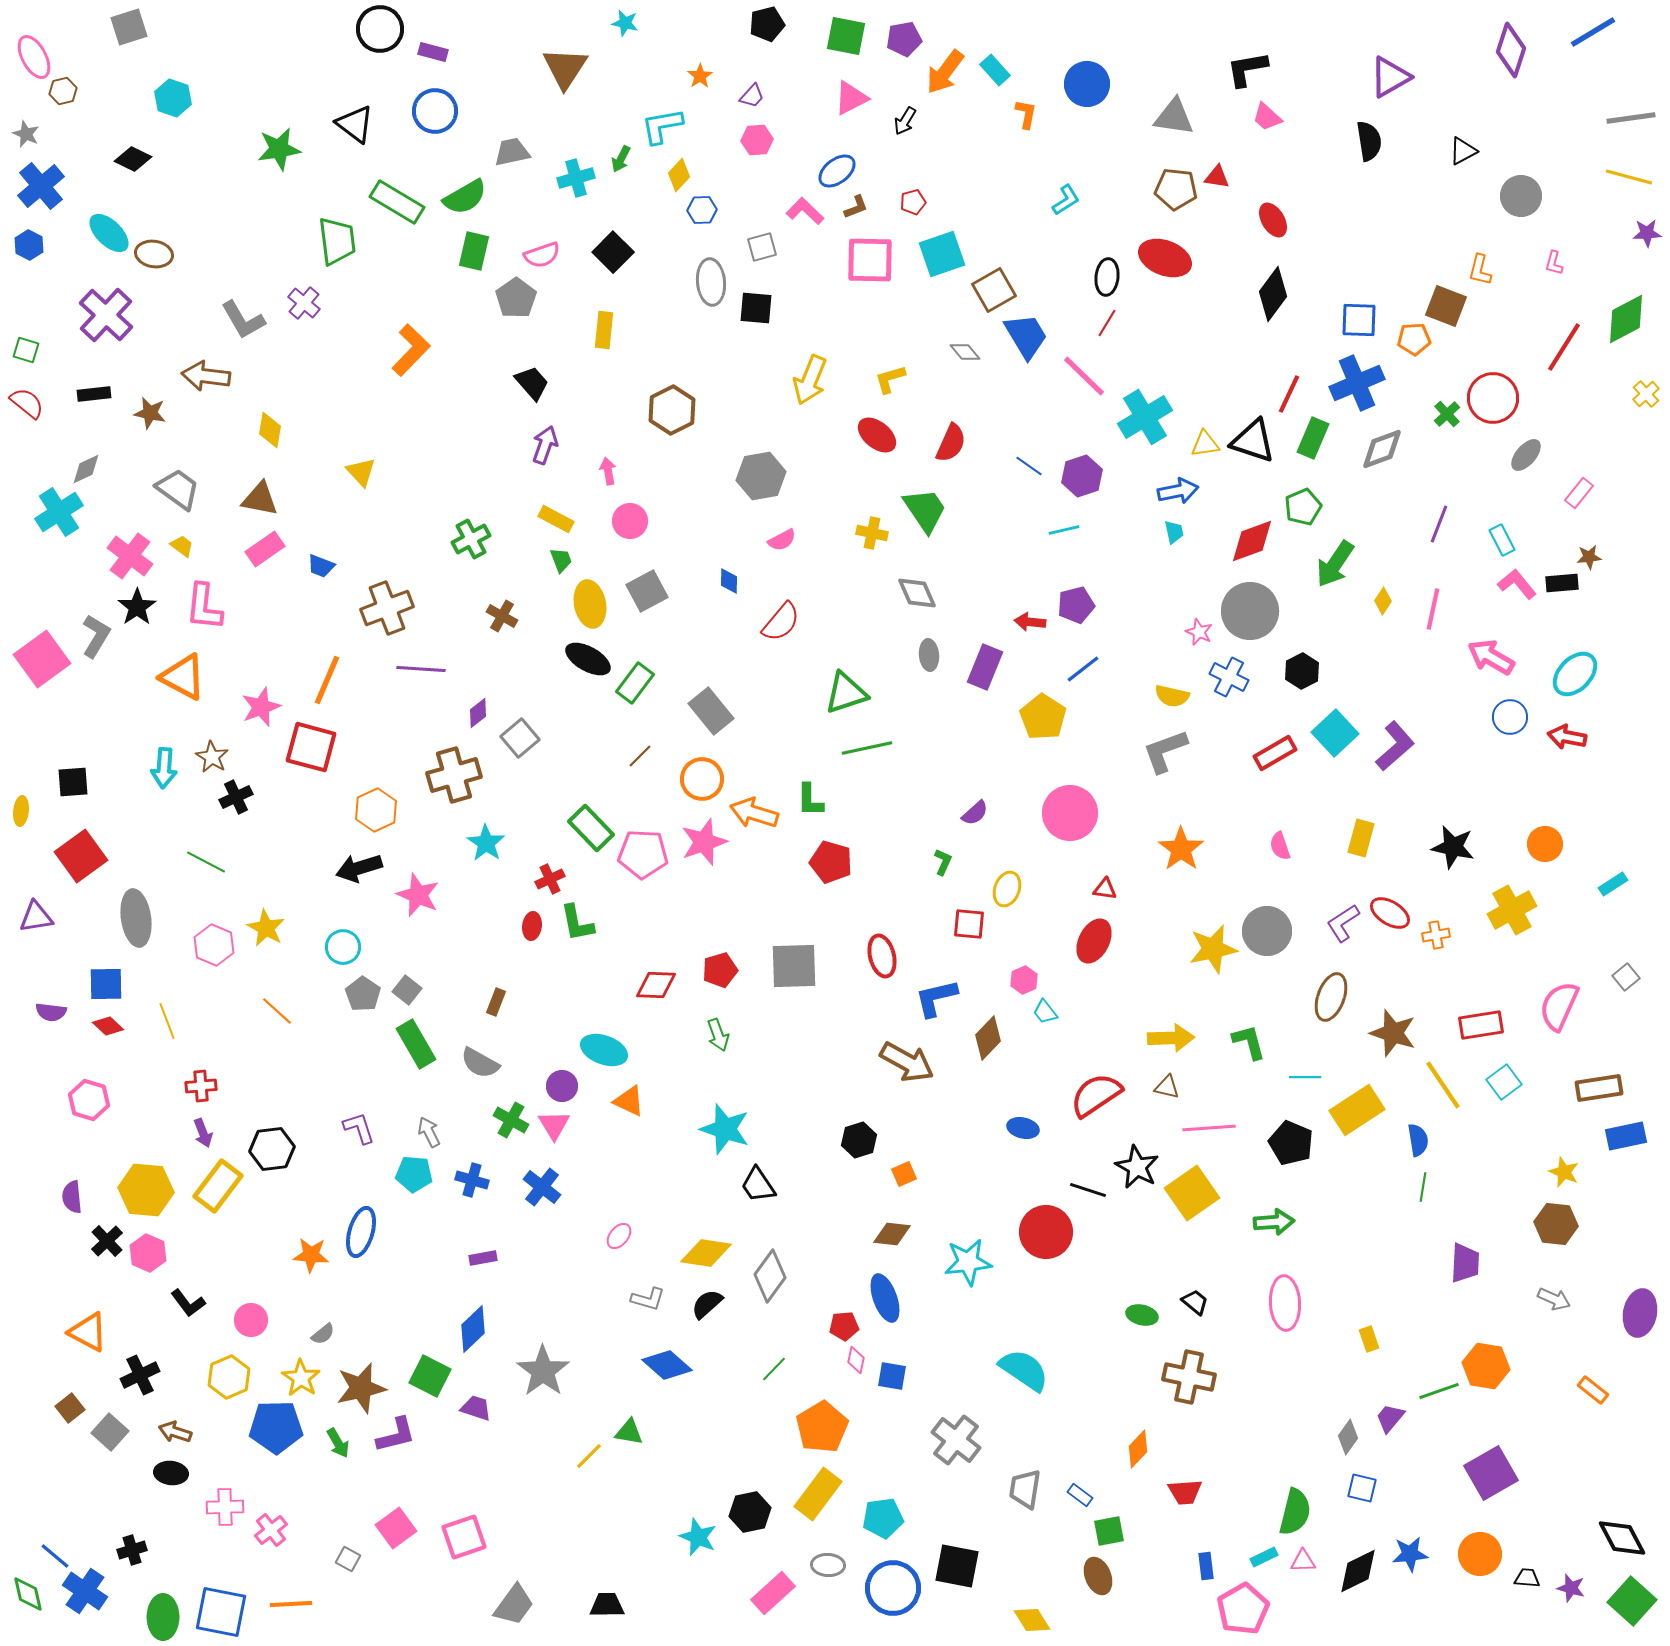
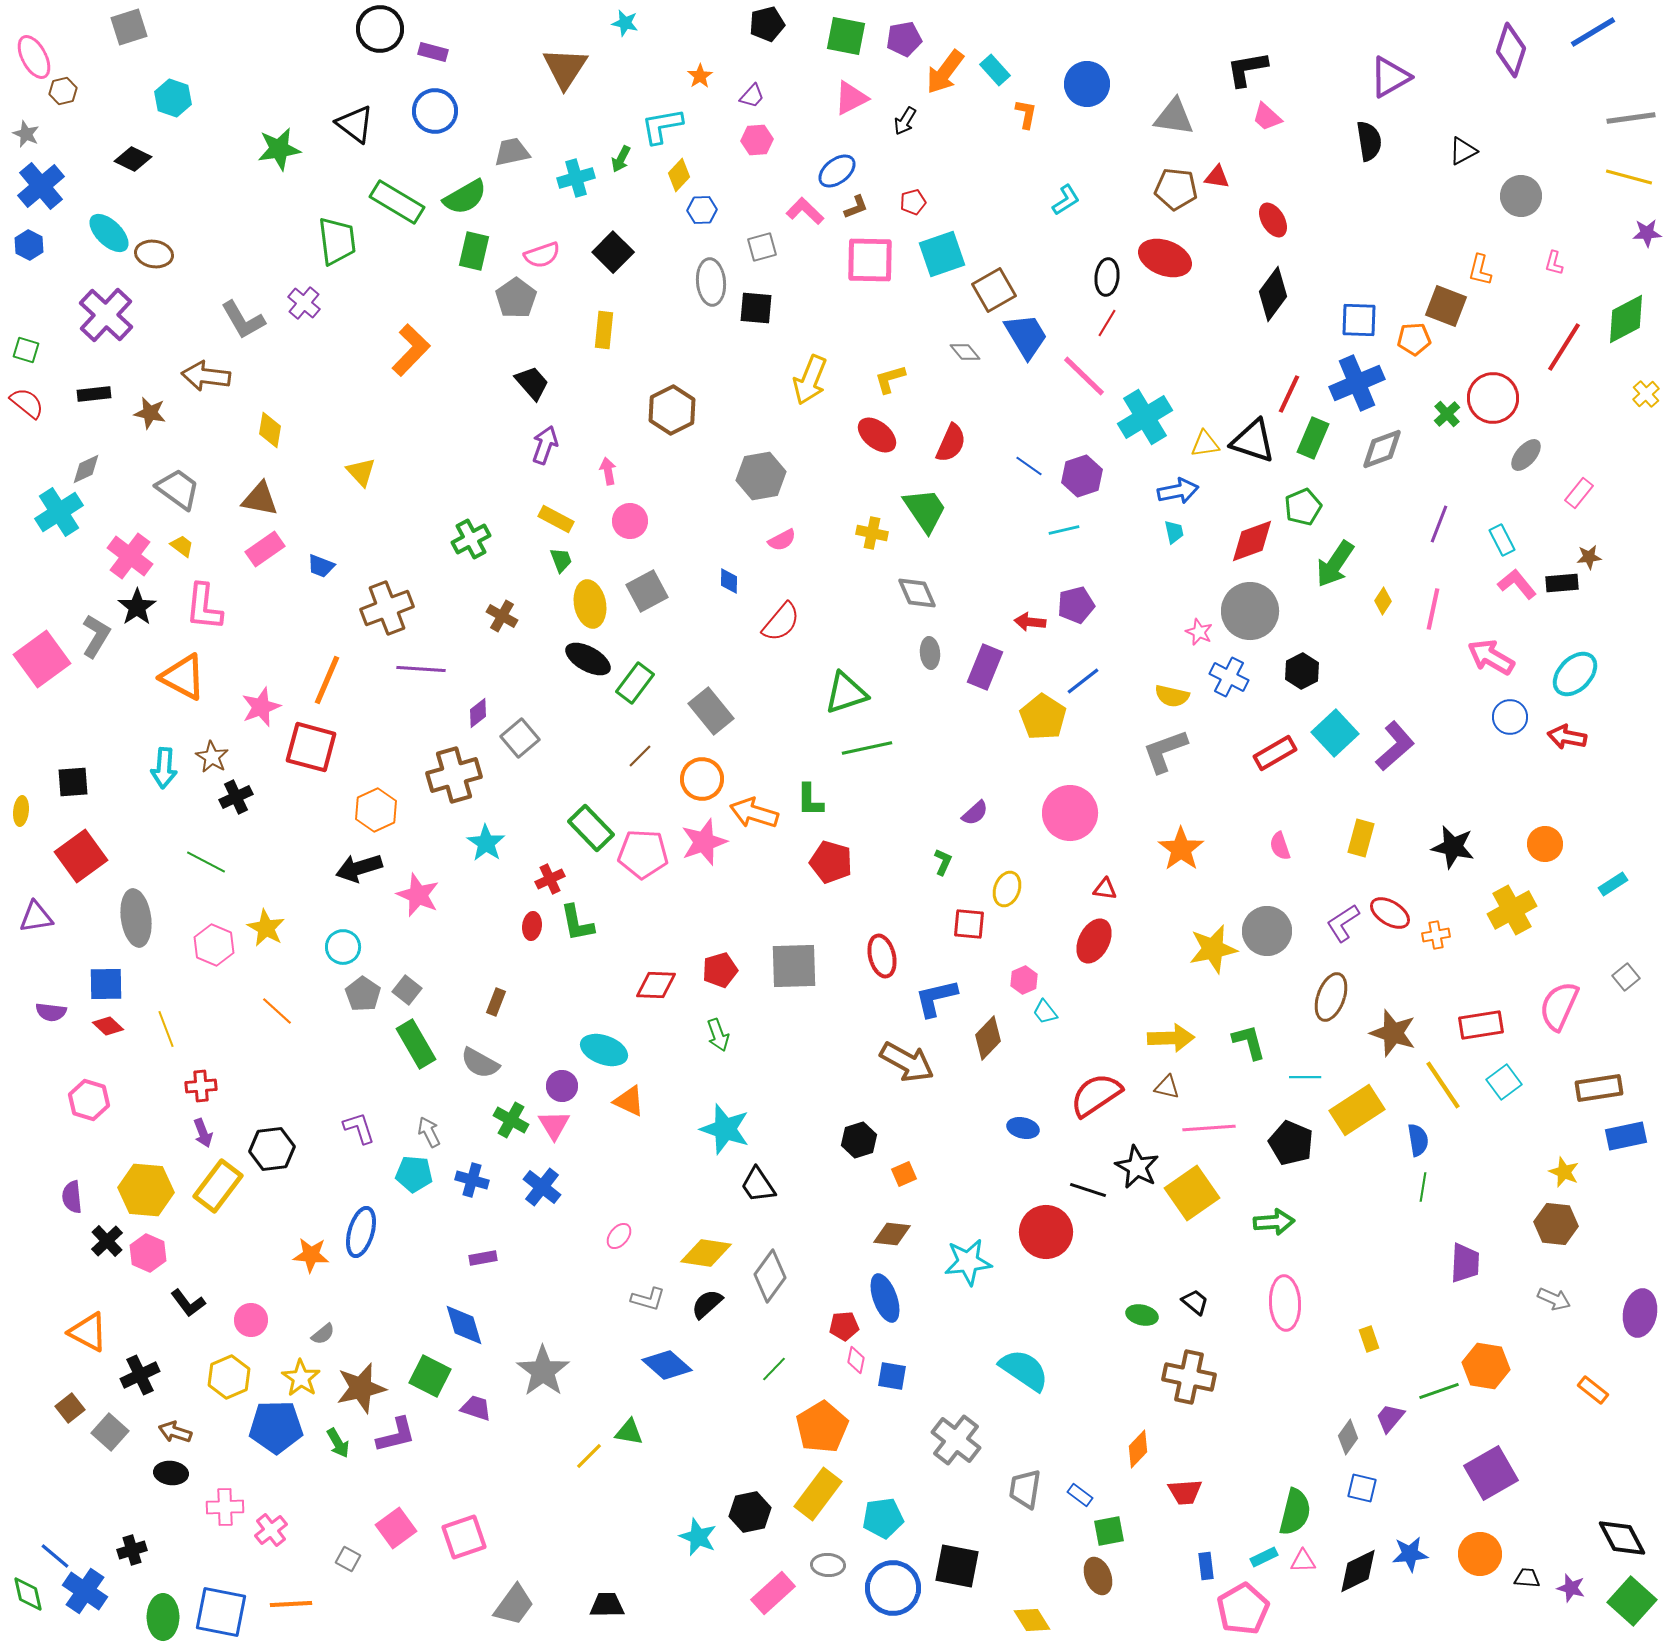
gray ellipse at (929, 655): moved 1 px right, 2 px up
blue line at (1083, 669): moved 12 px down
yellow line at (167, 1021): moved 1 px left, 8 px down
blue diamond at (473, 1329): moved 9 px left, 4 px up; rotated 63 degrees counterclockwise
